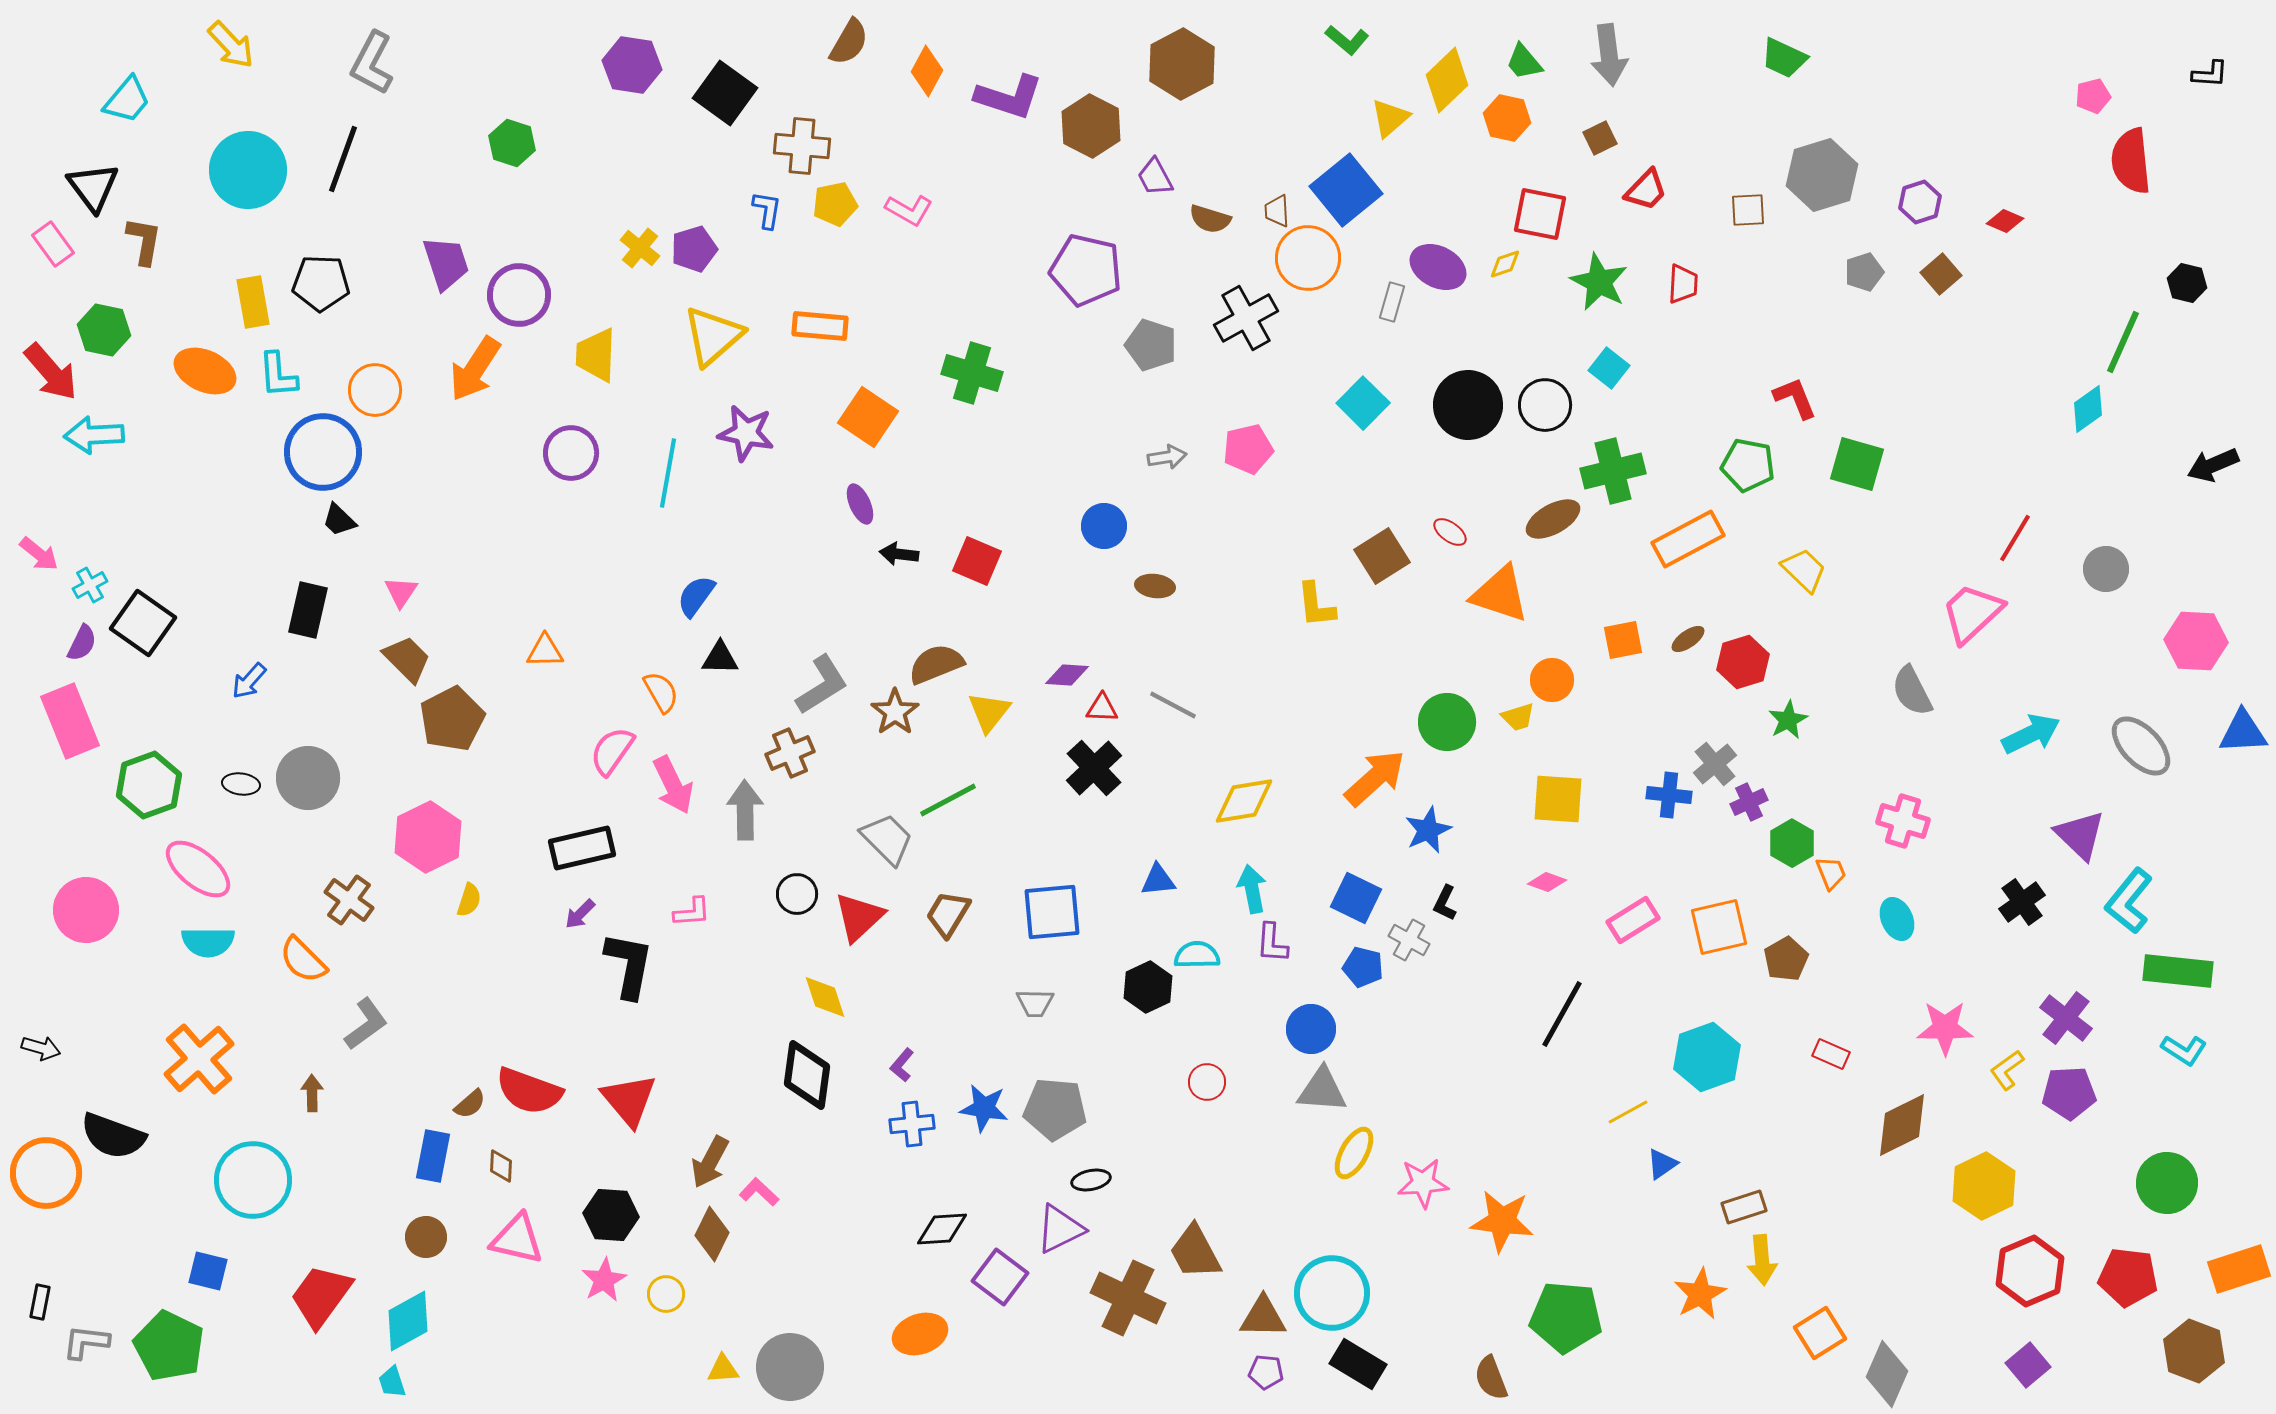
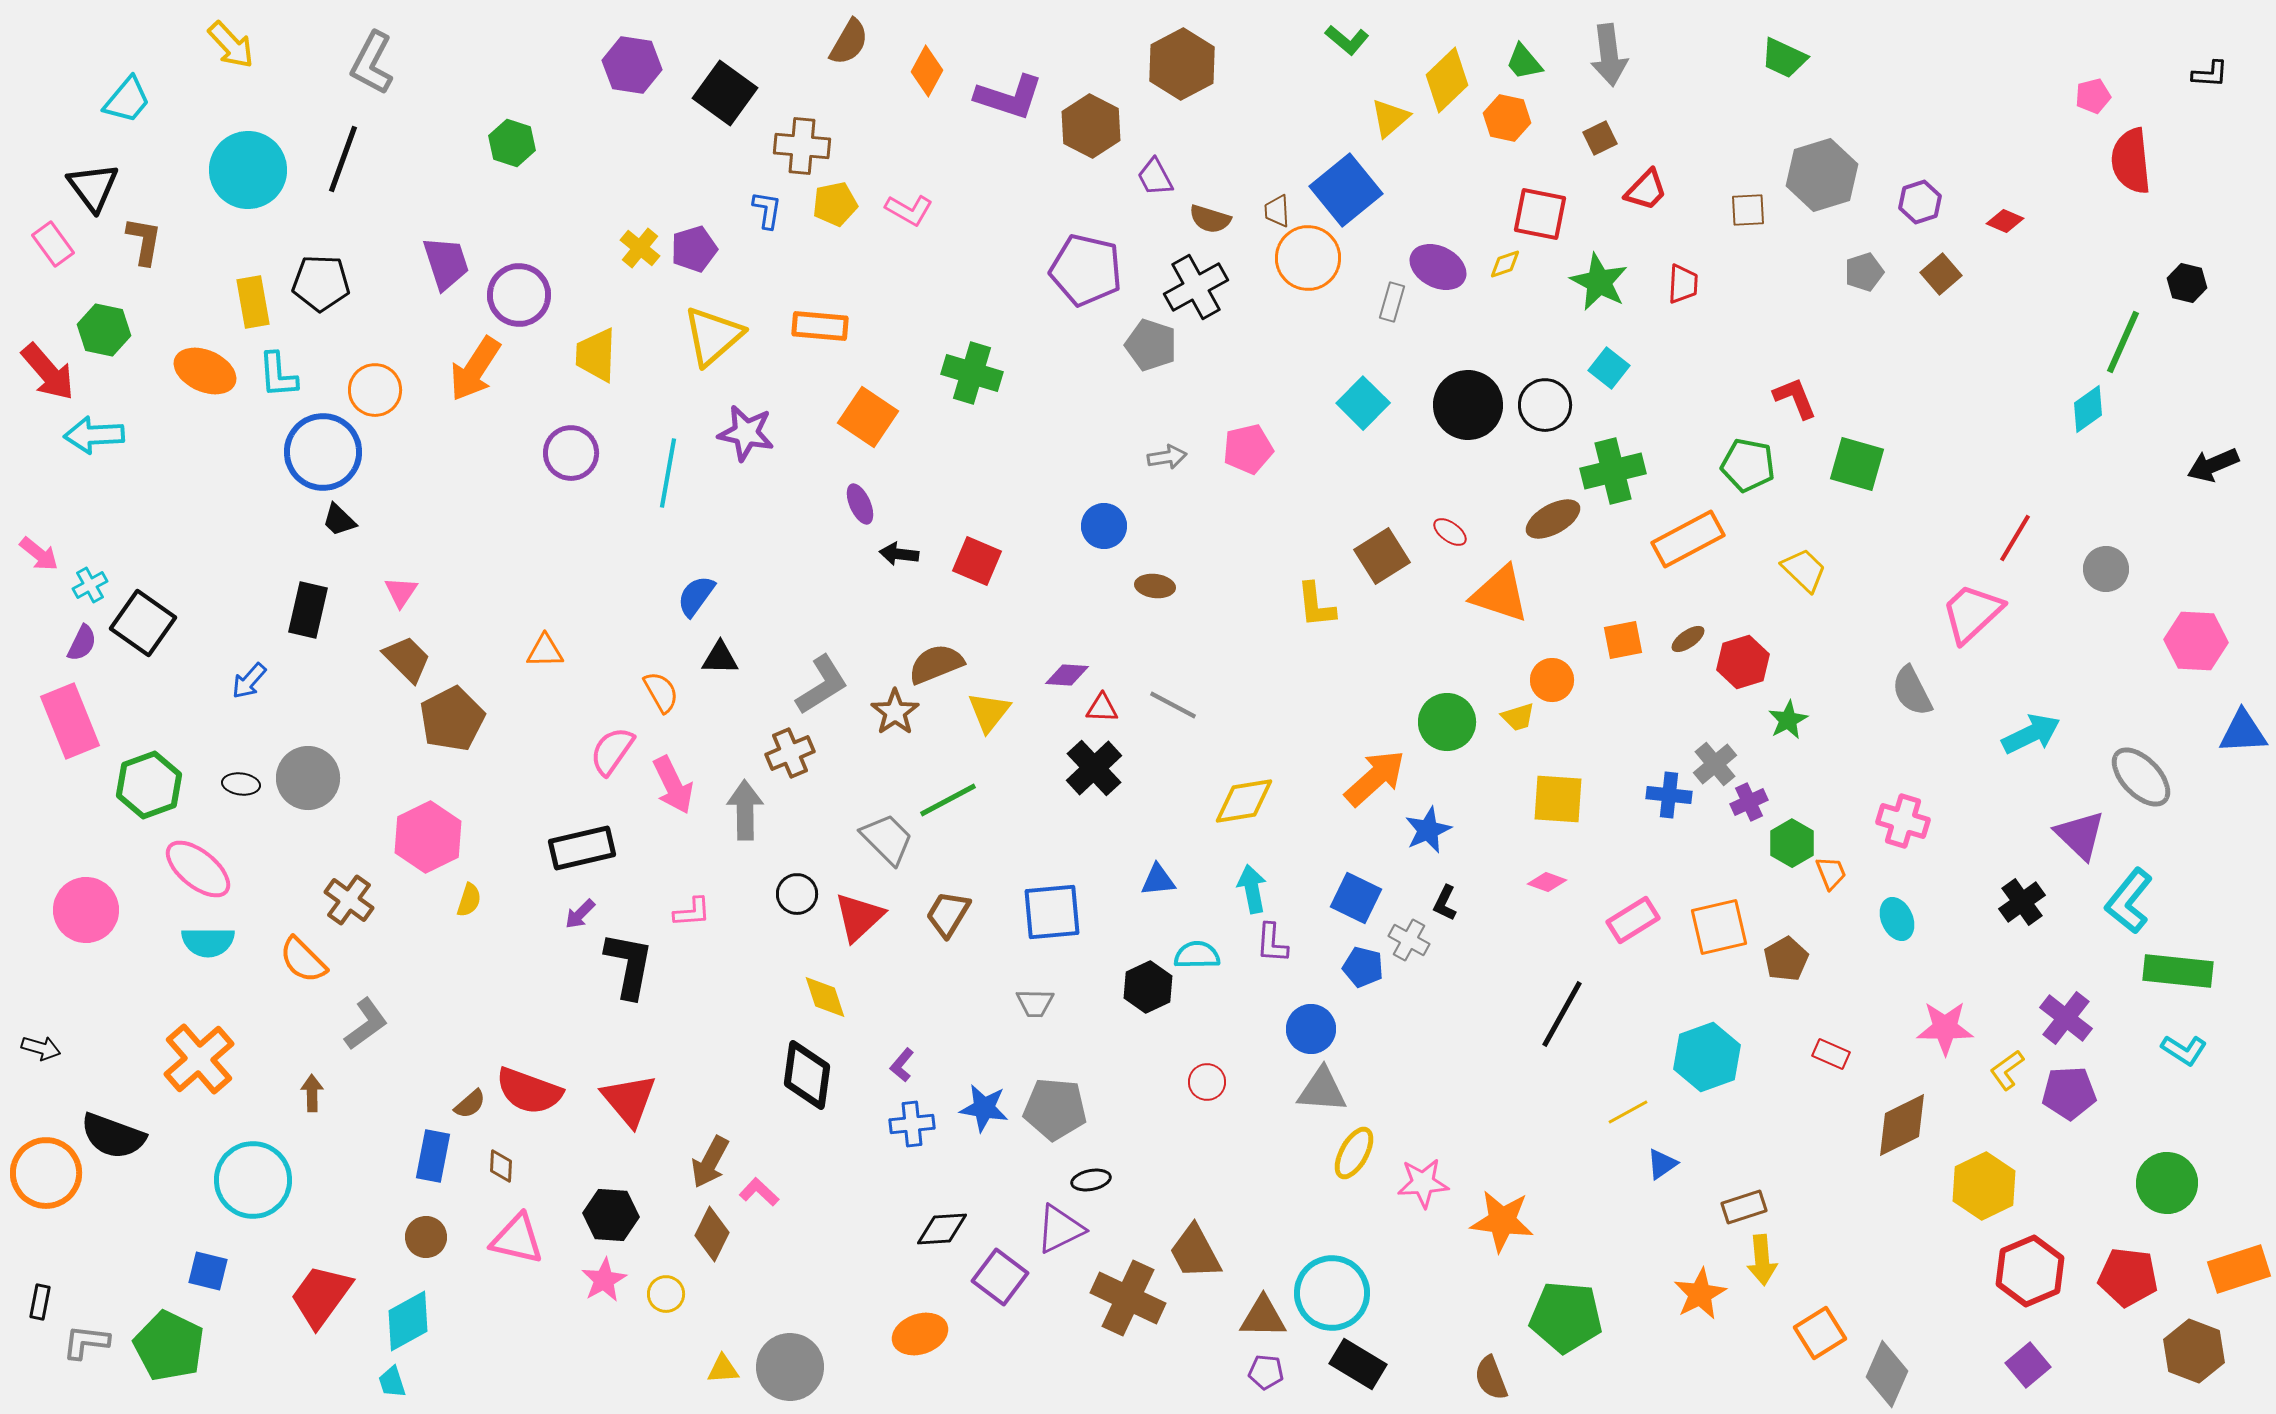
black cross at (1246, 318): moved 50 px left, 31 px up
red arrow at (51, 372): moved 3 px left
gray ellipse at (2141, 746): moved 31 px down
